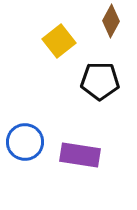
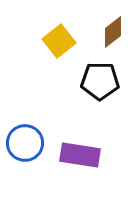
brown diamond: moved 2 px right, 11 px down; rotated 24 degrees clockwise
blue circle: moved 1 px down
